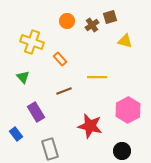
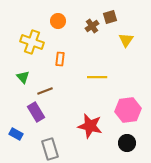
orange circle: moved 9 px left
brown cross: moved 1 px down
yellow triangle: moved 1 px right, 1 px up; rotated 49 degrees clockwise
orange rectangle: rotated 48 degrees clockwise
brown line: moved 19 px left
pink hexagon: rotated 20 degrees clockwise
blue rectangle: rotated 24 degrees counterclockwise
black circle: moved 5 px right, 8 px up
